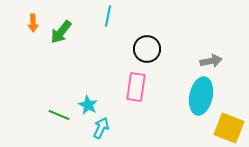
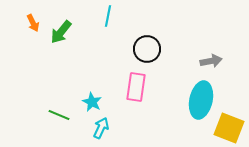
orange arrow: rotated 24 degrees counterclockwise
cyan ellipse: moved 4 px down
cyan star: moved 4 px right, 3 px up
